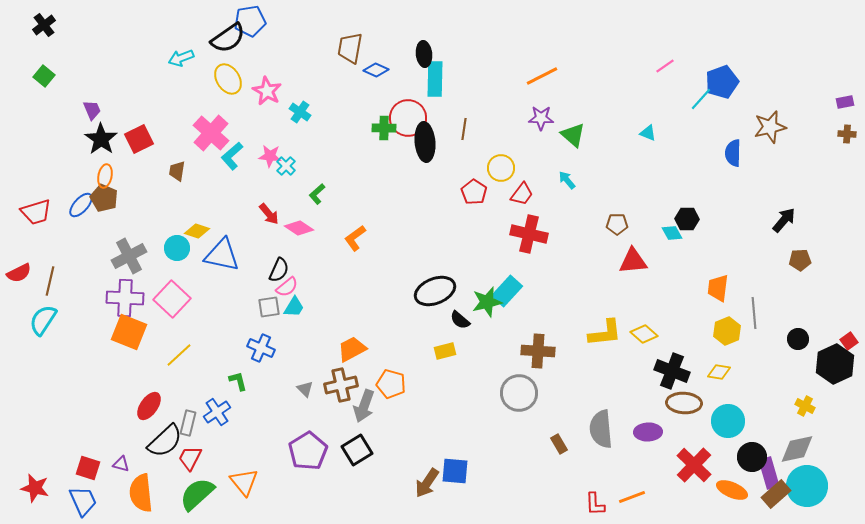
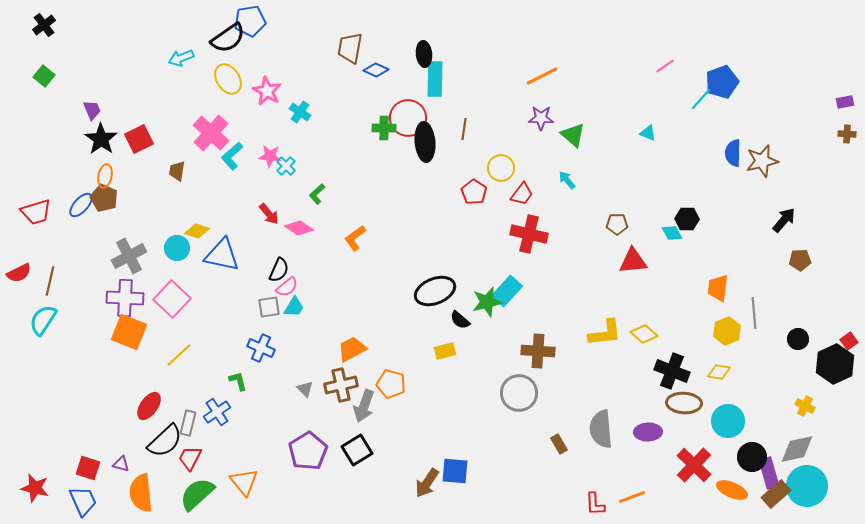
brown star at (770, 127): moved 8 px left, 34 px down
